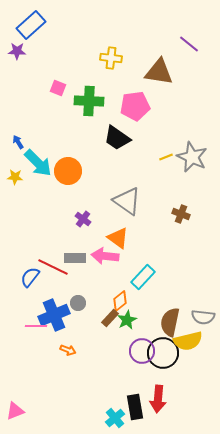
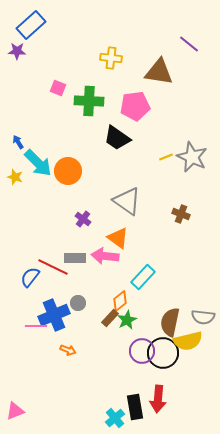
yellow star: rotated 14 degrees clockwise
